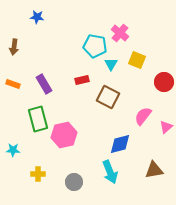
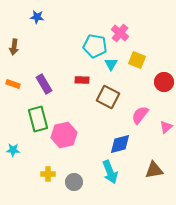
red rectangle: rotated 16 degrees clockwise
pink semicircle: moved 3 px left, 1 px up
yellow cross: moved 10 px right
